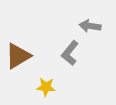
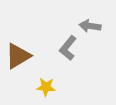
gray L-shape: moved 2 px left, 5 px up
